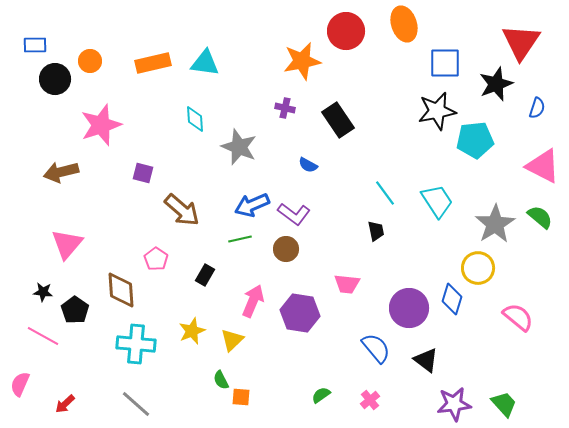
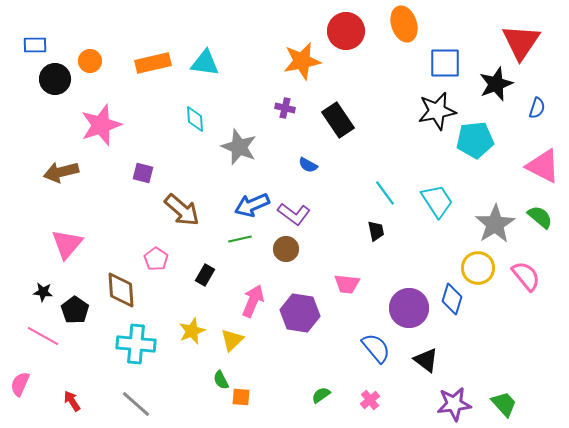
pink semicircle at (518, 317): moved 8 px right, 41 px up; rotated 12 degrees clockwise
red arrow at (65, 404): moved 7 px right, 3 px up; rotated 100 degrees clockwise
